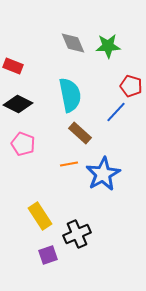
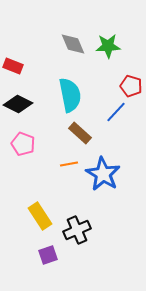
gray diamond: moved 1 px down
blue star: rotated 12 degrees counterclockwise
black cross: moved 4 px up
